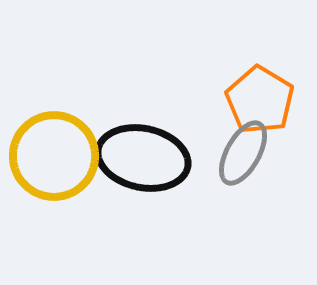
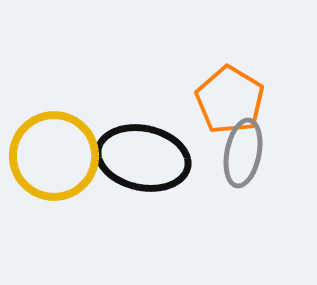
orange pentagon: moved 30 px left
gray ellipse: rotated 18 degrees counterclockwise
